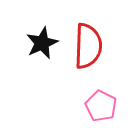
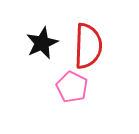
pink pentagon: moved 29 px left, 19 px up
